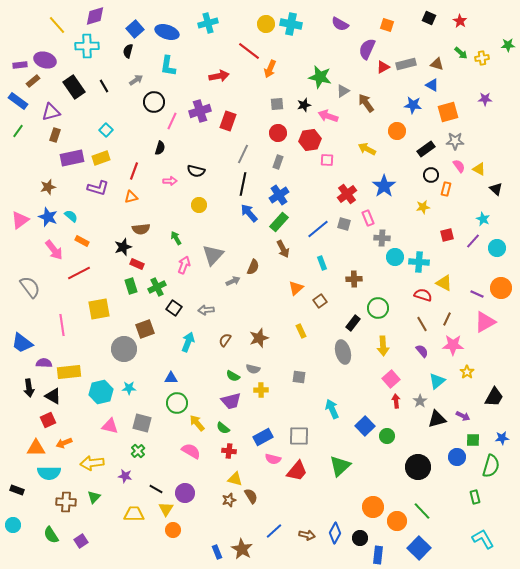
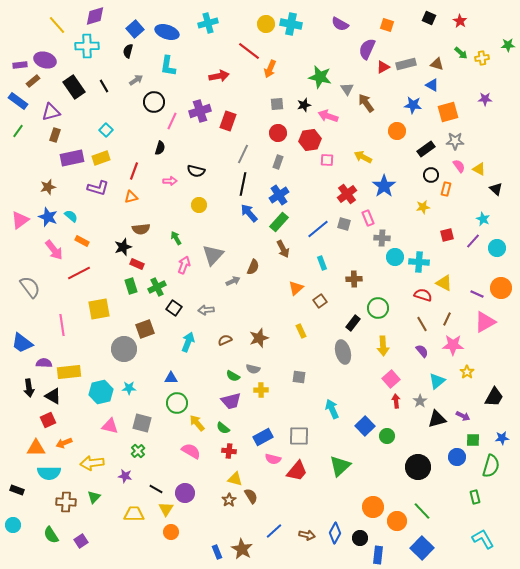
gray triangle at (343, 91): moved 4 px right, 2 px up; rotated 32 degrees counterclockwise
yellow arrow at (367, 149): moved 4 px left, 8 px down
brown semicircle at (225, 340): rotated 32 degrees clockwise
brown star at (229, 500): rotated 16 degrees counterclockwise
orange circle at (173, 530): moved 2 px left, 2 px down
blue square at (419, 548): moved 3 px right
